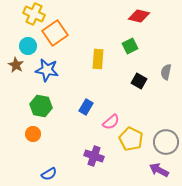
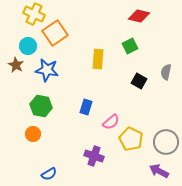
blue rectangle: rotated 14 degrees counterclockwise
purple arrow: moved 1 px down
